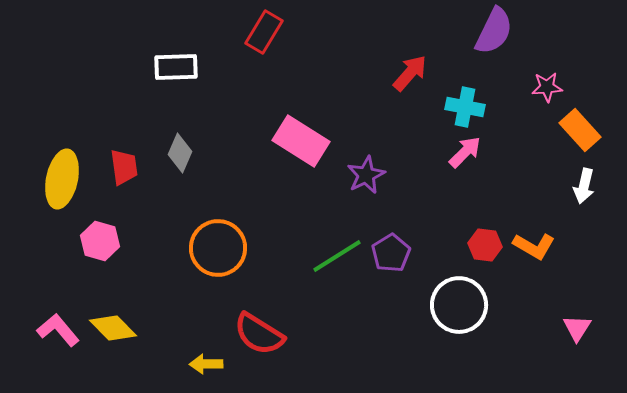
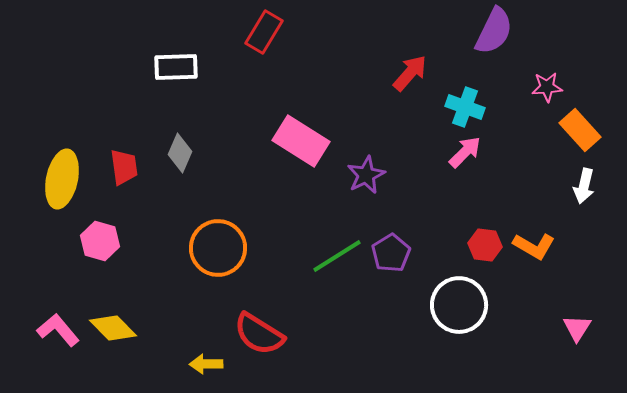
cyan cross: rotated 9 degrees clockwise
